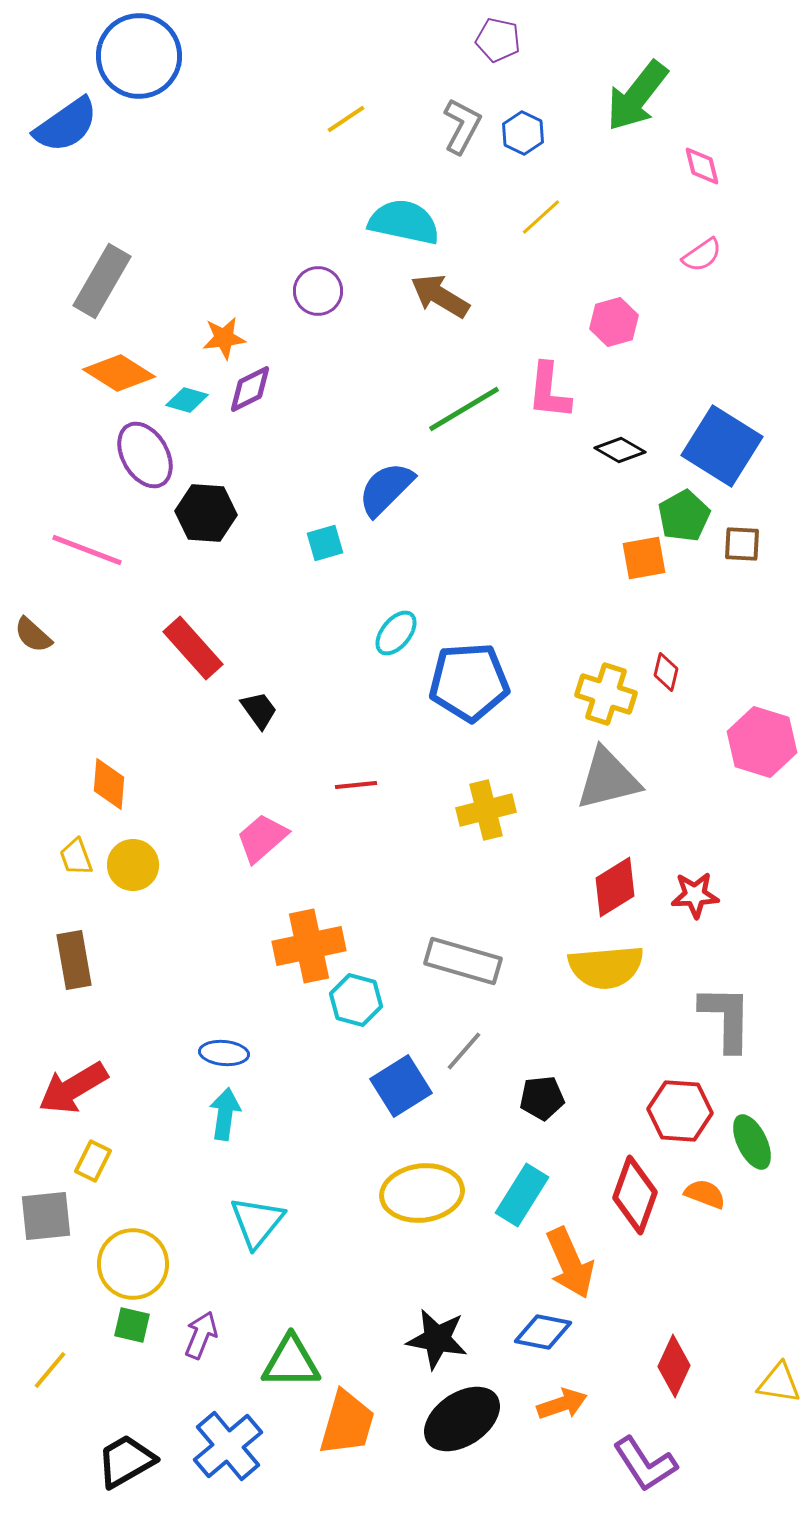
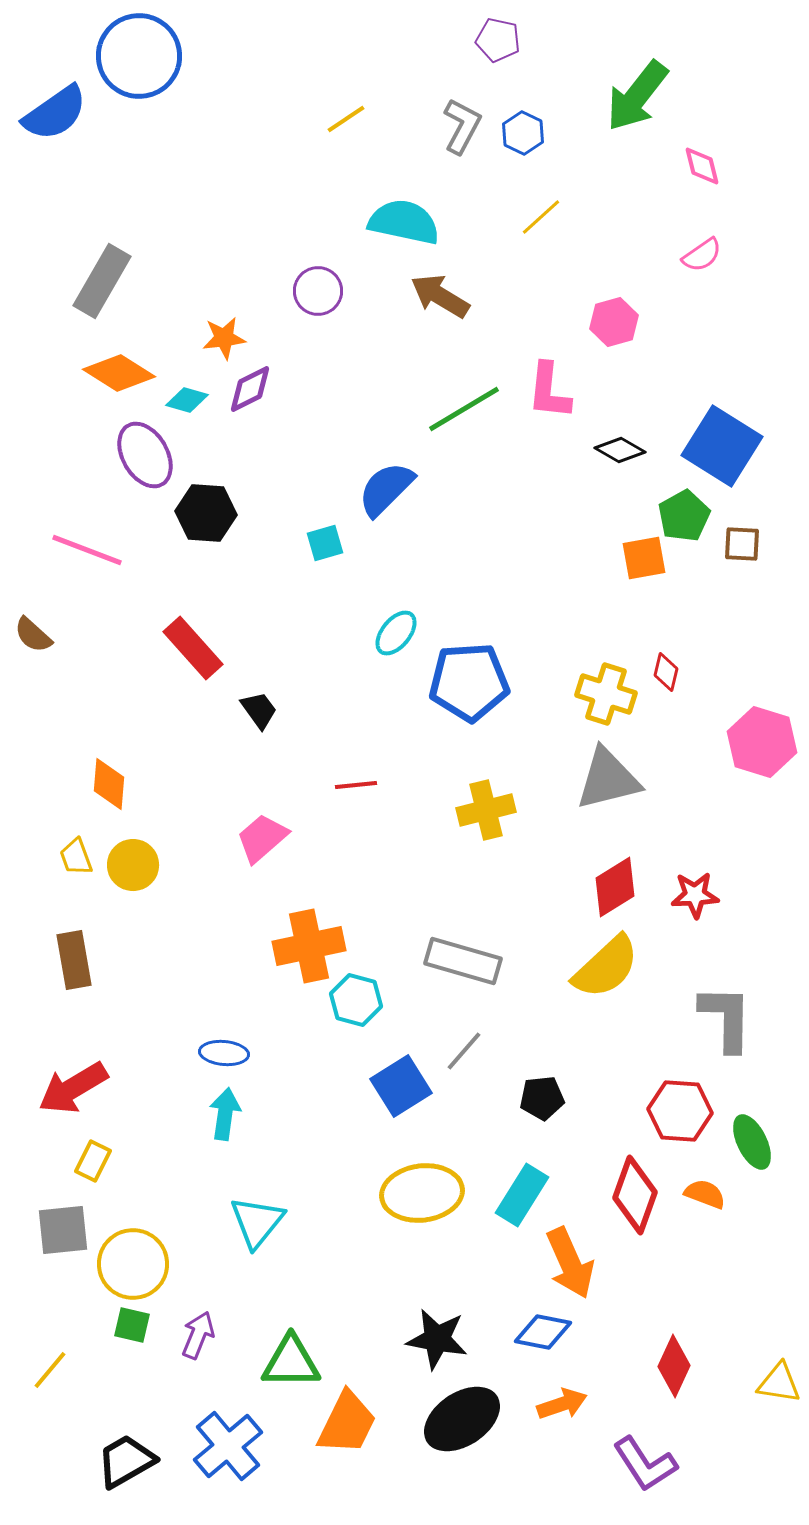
blue semicircle at (66, 125): moved 11 px left, 12 px up
yellow semicircle at (606, 967): rotated 38 degrees counterclockwise
gray square at (46, 1216): moved 17 px right, 14 px down
purple arrow at (201, 1335): moved 3 px left
orange trapezoid at (347, 1423): rotated 10 degrees clockwise
